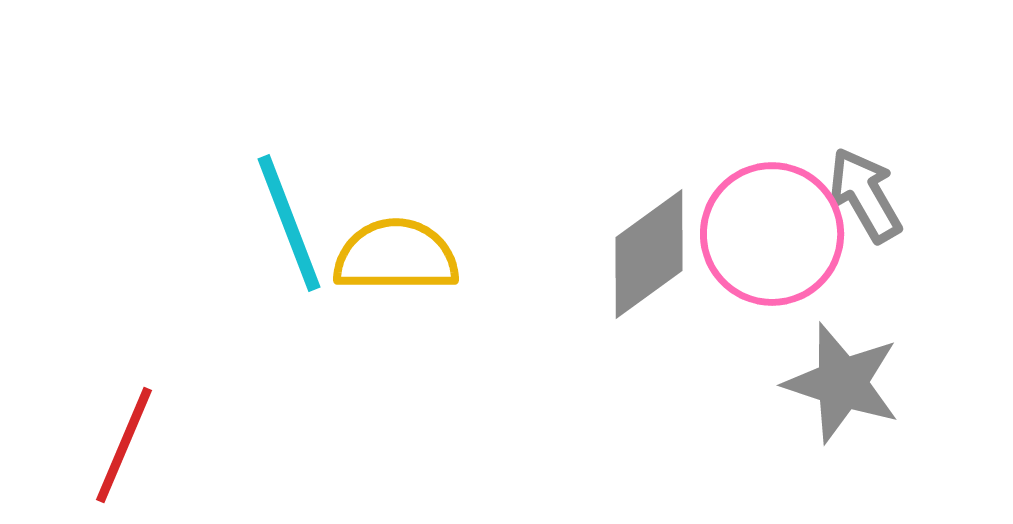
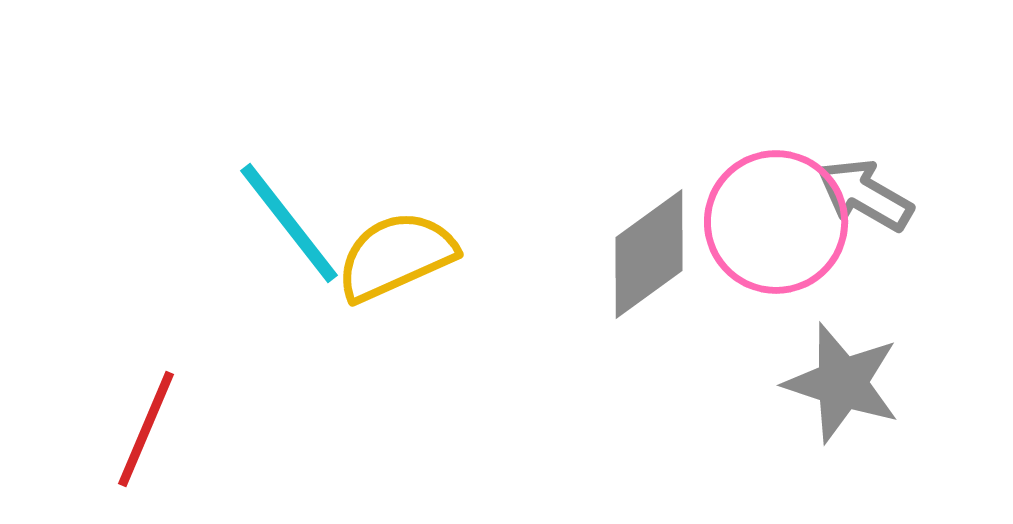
gray arrow: rotated 30 degrees counterclockwise
cyan line: rotated 17 degrees counterclockwise
pink circle: moved 4 px right, 12 px up
yellow semicircle: rotated 24 degrees counterclockwise
red line: moved 22 px right, 16 px up
